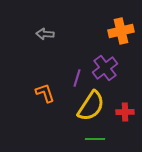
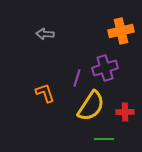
purple cross: rotated 20 degrees clockwise
green line: moved 9 px right
